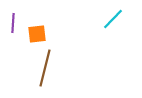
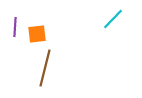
purple line: moved 2 px right, 4 px down
